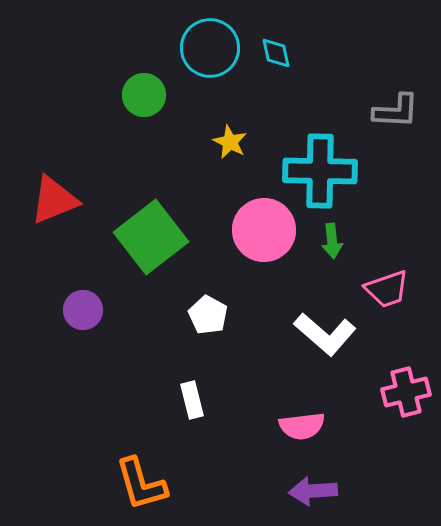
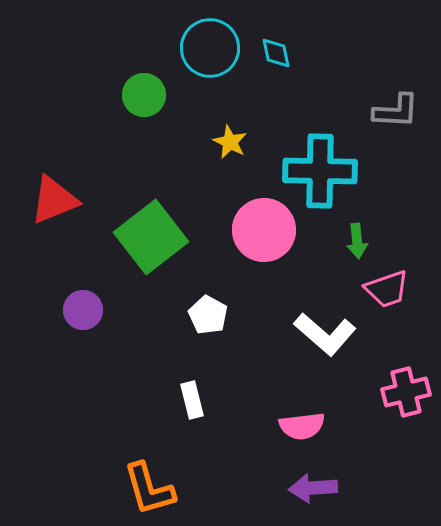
green arrow: moved 25 px right
orange L-shape: moved 8 px right, 5 px down
purple arrow: moved 3 px up
